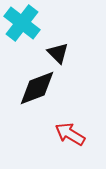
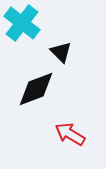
black triangle: moved 3 px right, 1 px up
black diamond: moved 1 px left, 1 px down
